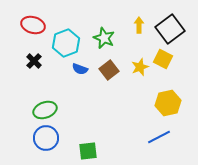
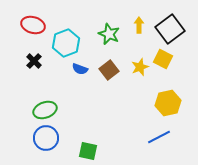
green star: moved 5 px right, 4 px up
green square: rotated 18 degrees clockwise
